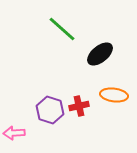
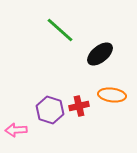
green line: moved 2 px left, 1 px down
orange ellipse: moved 2 px left
pink arrow: moved 2 px right, 3 px up
